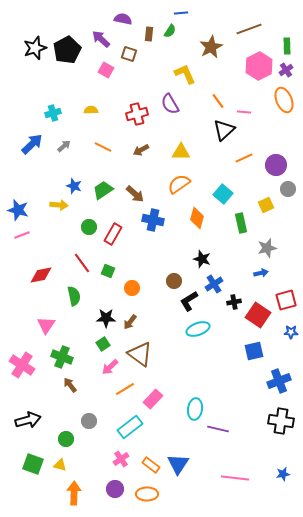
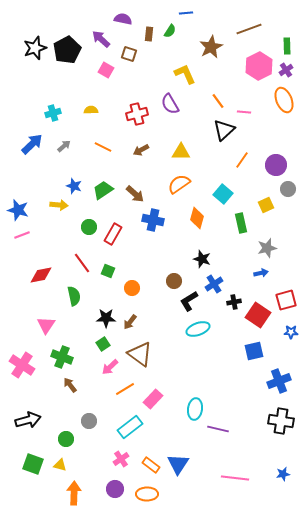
blue line at (181, 13): moved 5 px right
orange line at (244, 158): moved 2 px left, 2 px down; rotated 30 degrees counterclockwise
